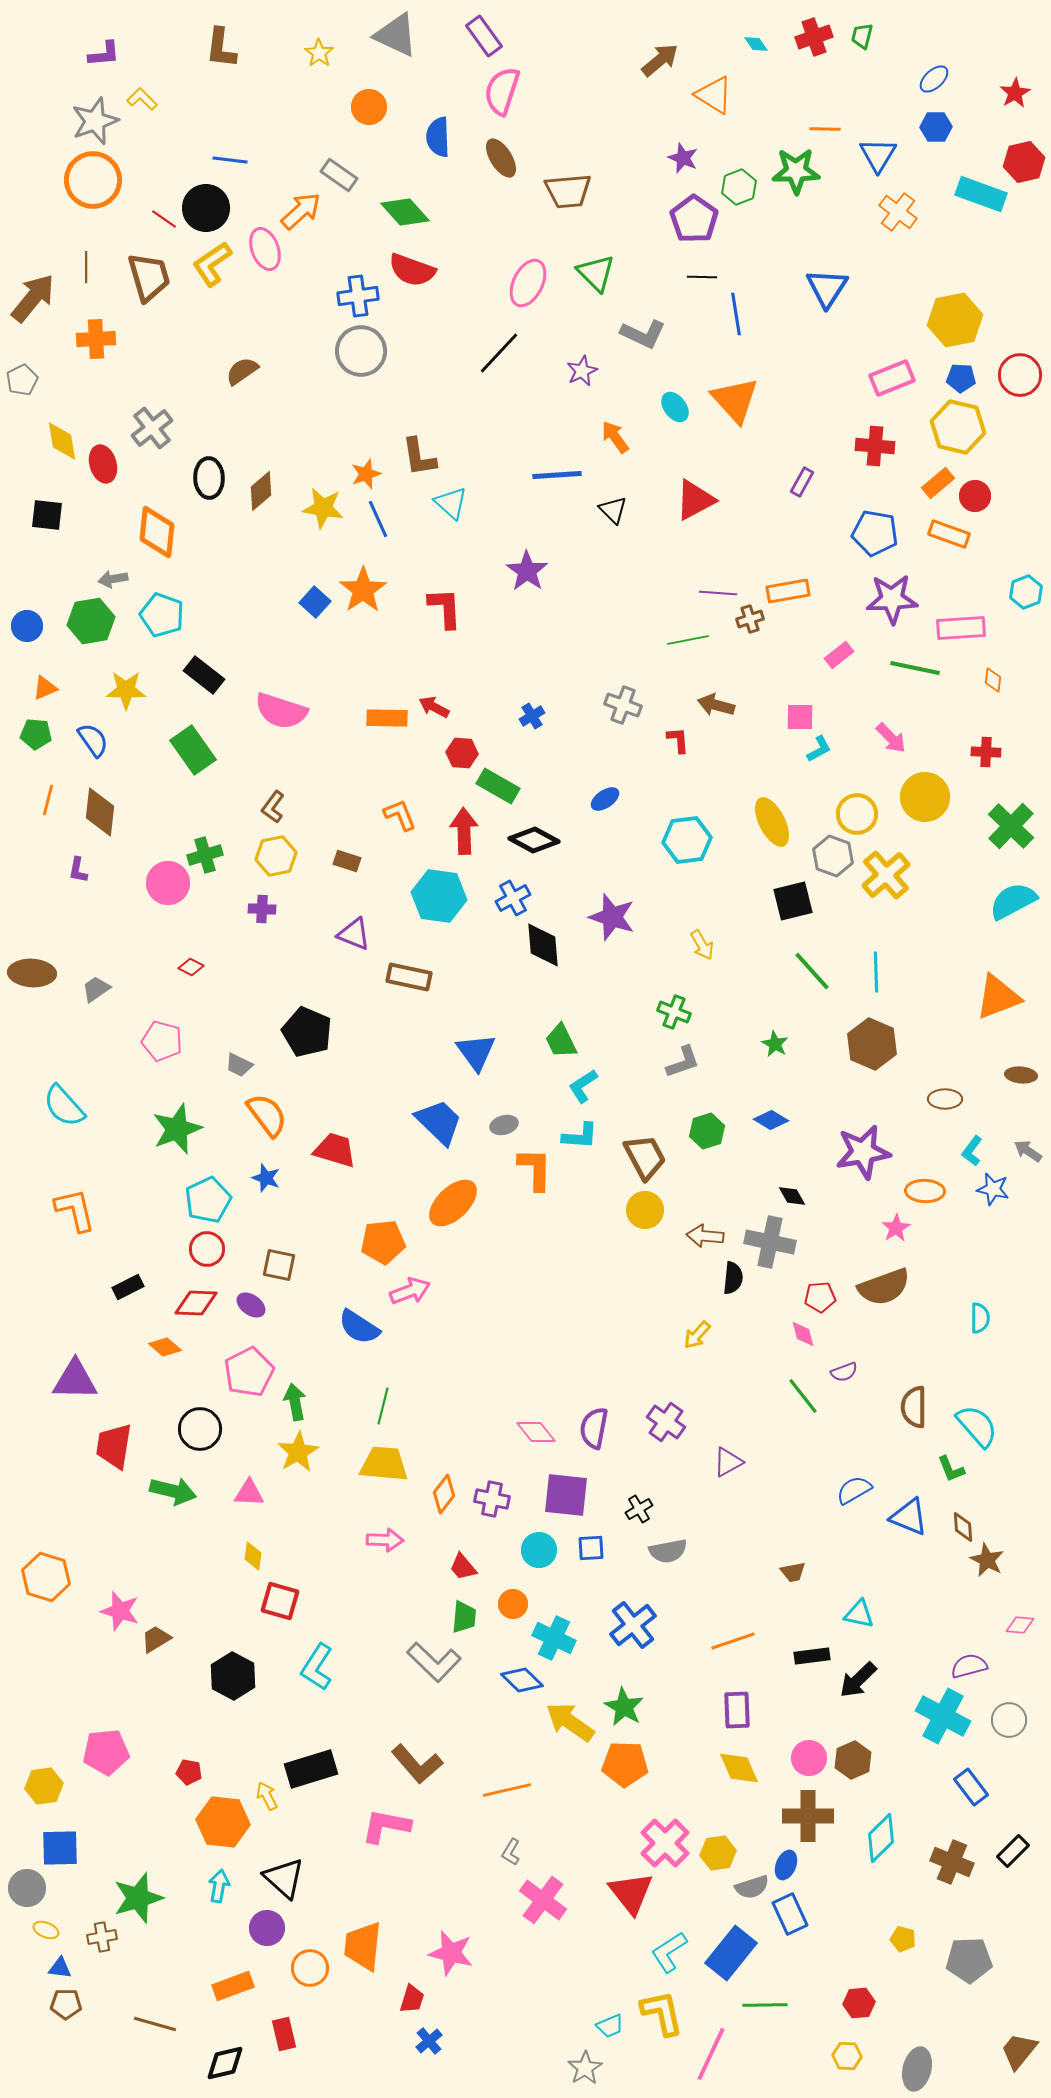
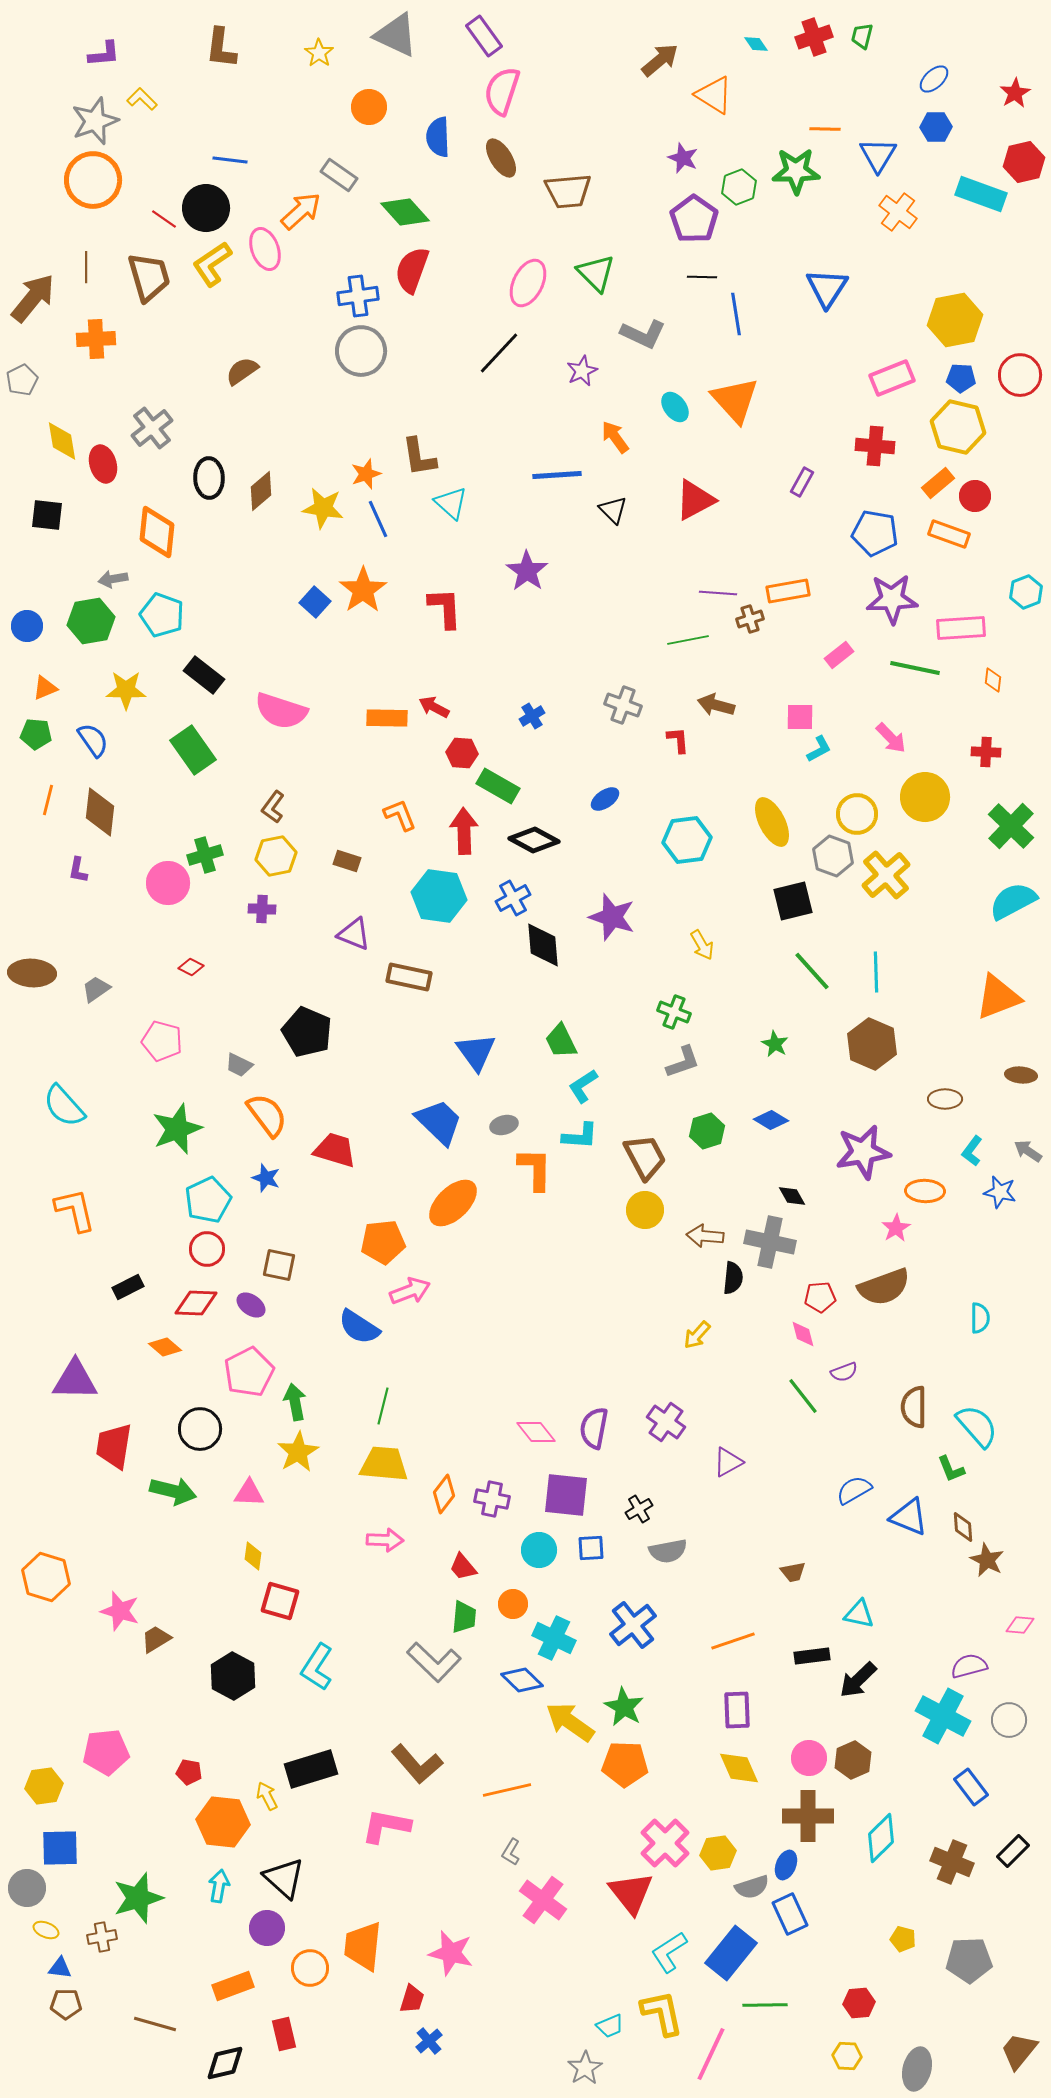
red semicircle at (412, 270): rotated 90 degrees clockwise
blue star at (993, 1189): moved 7 px right, 3 px down
